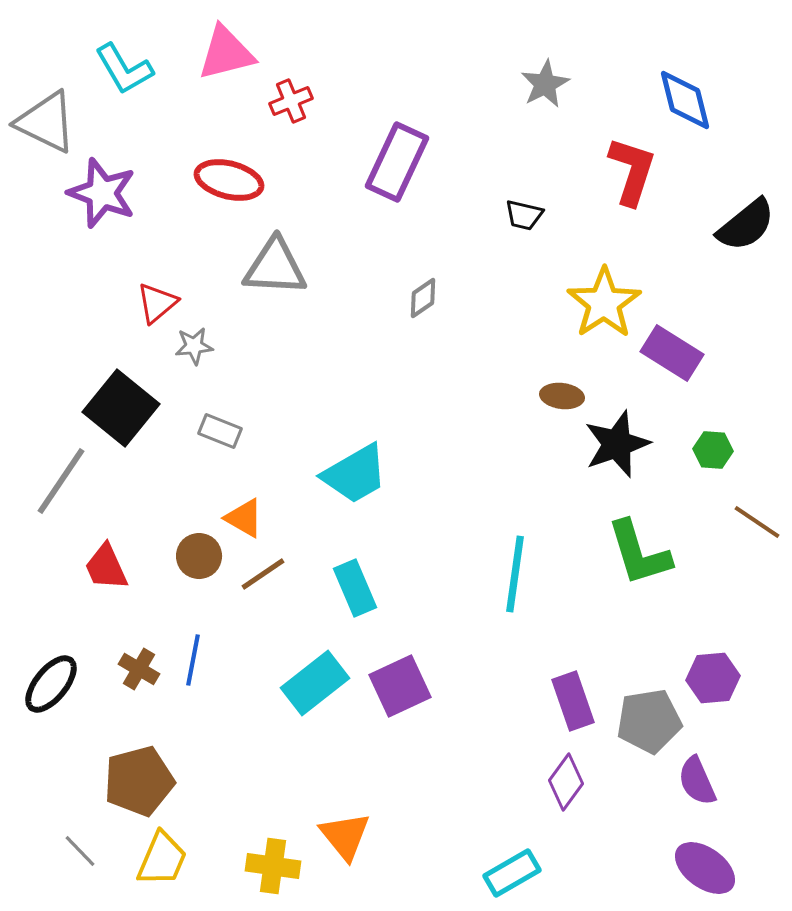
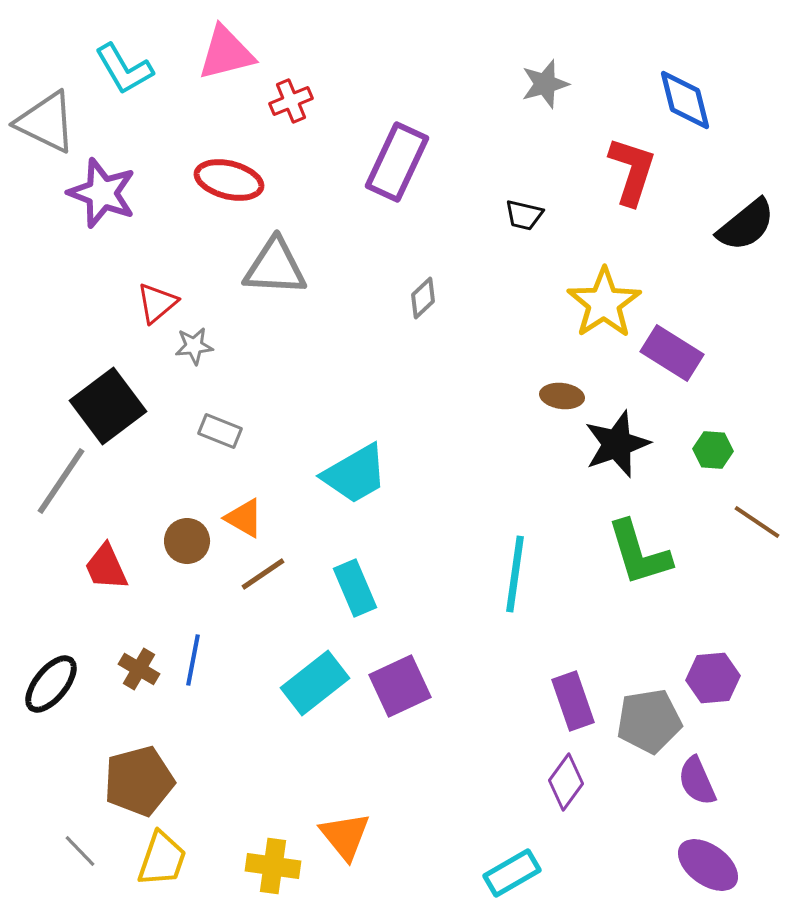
gray star at (545, 84): rotated 12 degrees clockwise
gray diamond at (423, 298): rotated 9 degrees counterclockwise
black square at (121, 408): moved 13 px left, 2 px up; rotated 14 degrees clockwise
brown circle at (199, 556): moved 12 px left, 15 px up
yellow trapezoid at (162, 859): rotated 4 degrees counterclockwise
purple ellipse at (705, 868): moved 3 px right, 3 px up
